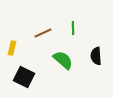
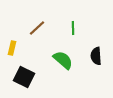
brown line: moved 6 px left, 5 px up; rotated 18 degrees counterclockwise
